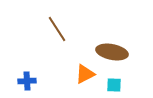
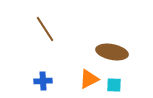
brown line: moved 12 px left
orange triangle: moved 4 px right, 5 px down
blue cross: moved 16 px right
